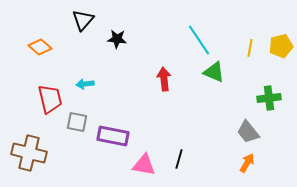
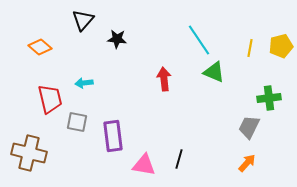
cyan arrow: moved 1 px left, 1 px up
gray trapezoid: moved 1 px right, 5 px up; rotated 65 degrees clockwise
purple rectangle: rotated 72 degrees clockwise
orange arrow: rotated 12 degrees clockwise
